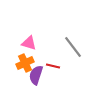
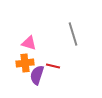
gray line: moved 13 px up; rotated 20 degrees clockwise
orange cross: rotated 18 degrees clockwise
purple semicircle: moved 1 px right
